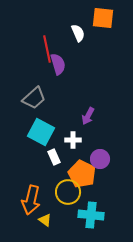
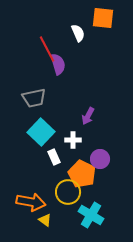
red line: rotated 16 degrees counterclockwise
gray trapezoid: rotated 30 degrees clockwise
cyan square: rotated 16 degrees clockwise
orange arrow: moved 2 px down; rotated 92 degrees counterclockwise
cyan cross: rotated 25 degrees clockwise
